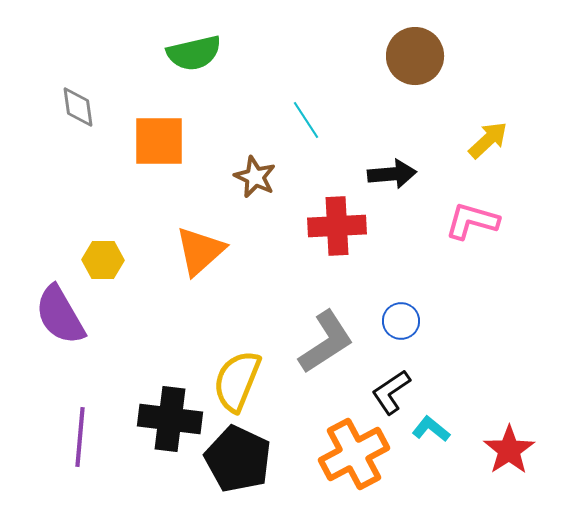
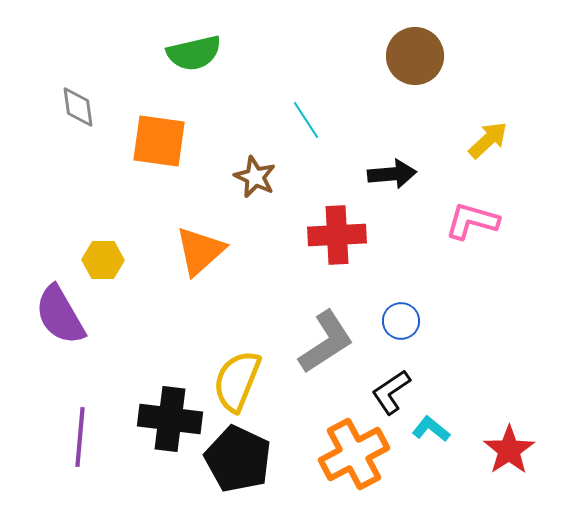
orange square: rotated 8 degrees clockwise
red cross: moved 9 px down
